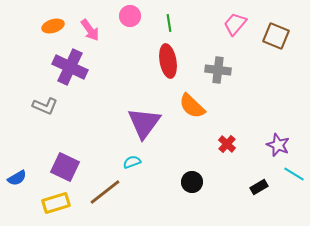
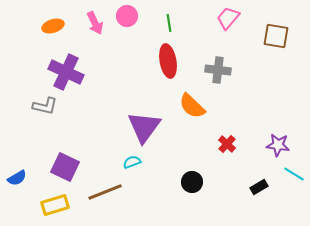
pink circle: moved 3 px left
pink trapezoid: moved 7 px left, 6 px up
pink arrow: moved 5 px right, 7 px up; rotated 10 degrees clockwise
brown square: rotated 12 degrees counterclockwise
purple cross: moved 4 px left, 5 px down
gray L-shape: rotated 10 degrees counterclockwise
purple triangle: moved 4 px down
purple star: rotated 15 degrees counterclockwise
brown line: rotated 16 degrees clockwise
yellow rectangle: moved 1 px left, 2 px down
